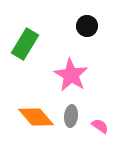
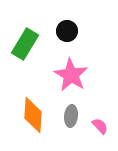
black circle: moved 20 px left, 5 px down
orange diamond: moved 3 px left, 2 px up; rotated 45 degrees clockwise
pink semicircle: rotated 12 degrees clockwise
